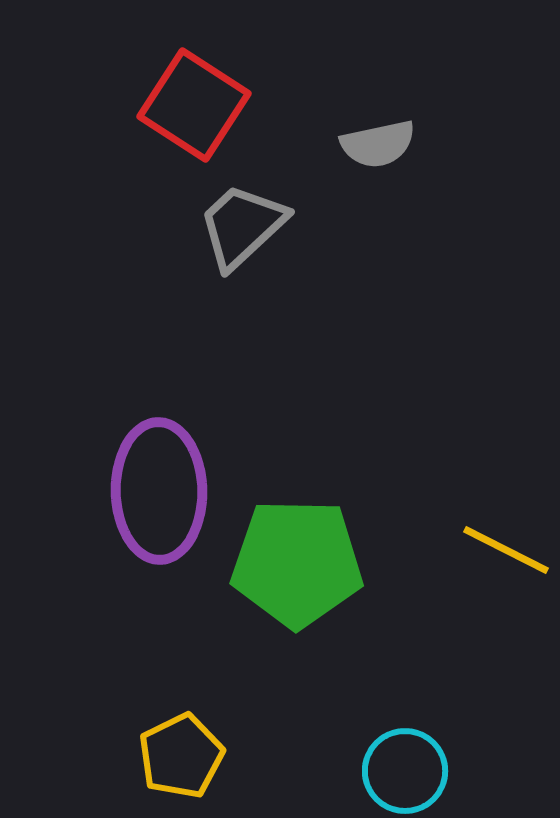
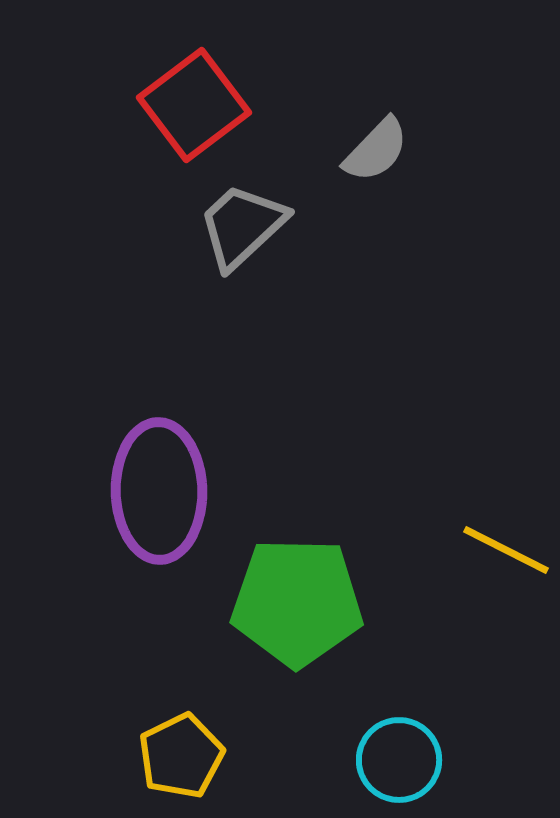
red square: rotated 20 degrees clockwise
gray semicircle: moved 2 px left, 6 px down; rotated 34 degrees counterclockwise
green pentagon: moved 39 px down
cyan circle: moved 6 px left, 11 px up
